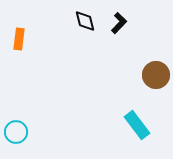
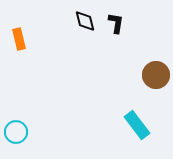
black L-shape: moved 3 px left; rotated 35 degrees counterclockwise
orange rectangle: rotated 20 degrees counterclockwise
